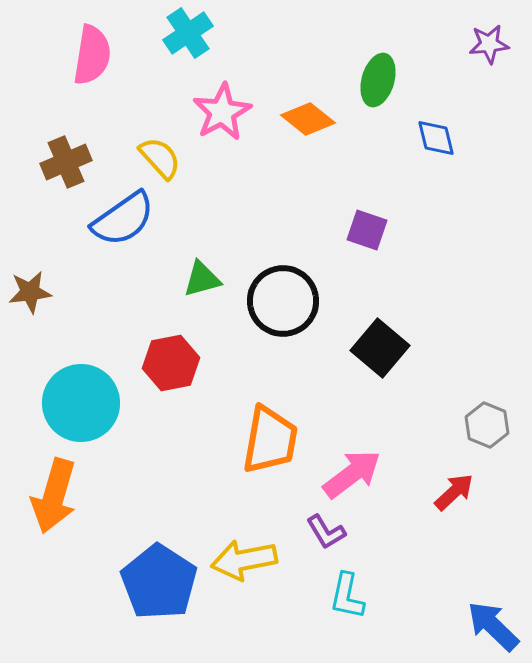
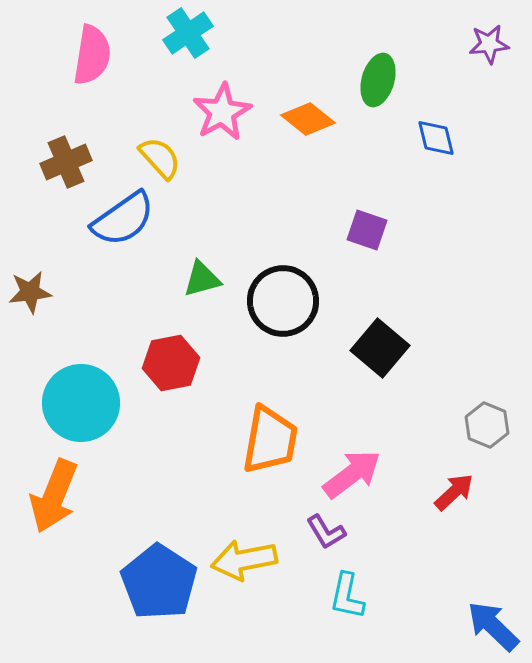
orange arrow: rotated 6 degrees clockwise
